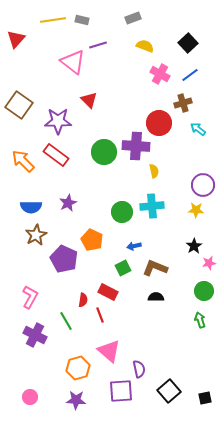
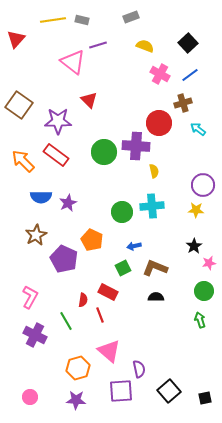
gray rectangle at (133, 18): moved 2 px left, 1 px up
blue semicircle at (31, 207): moved 10 px right, 10 px up
